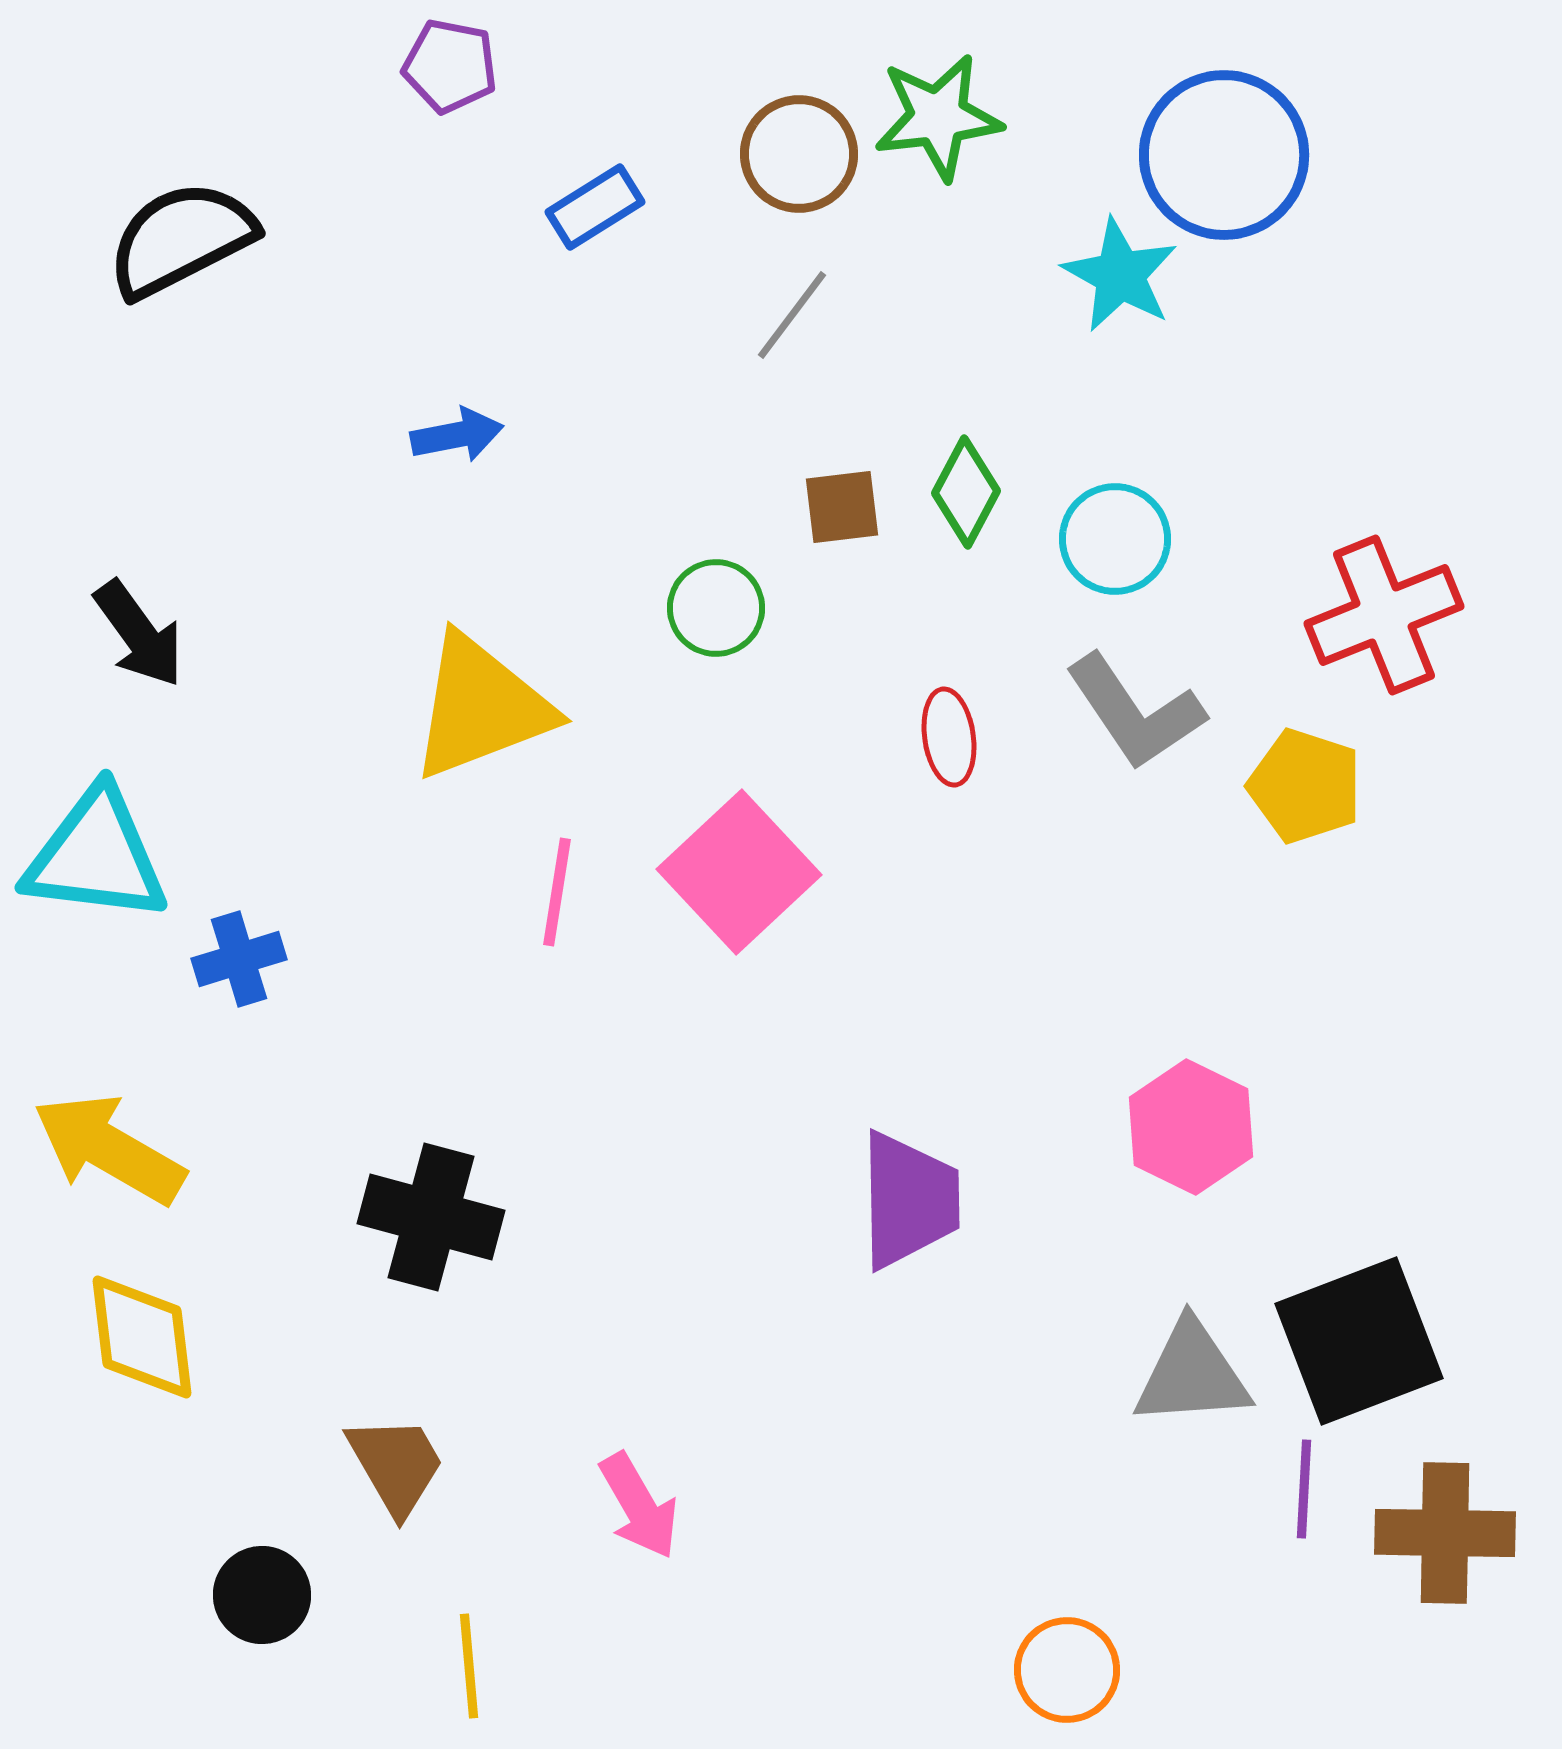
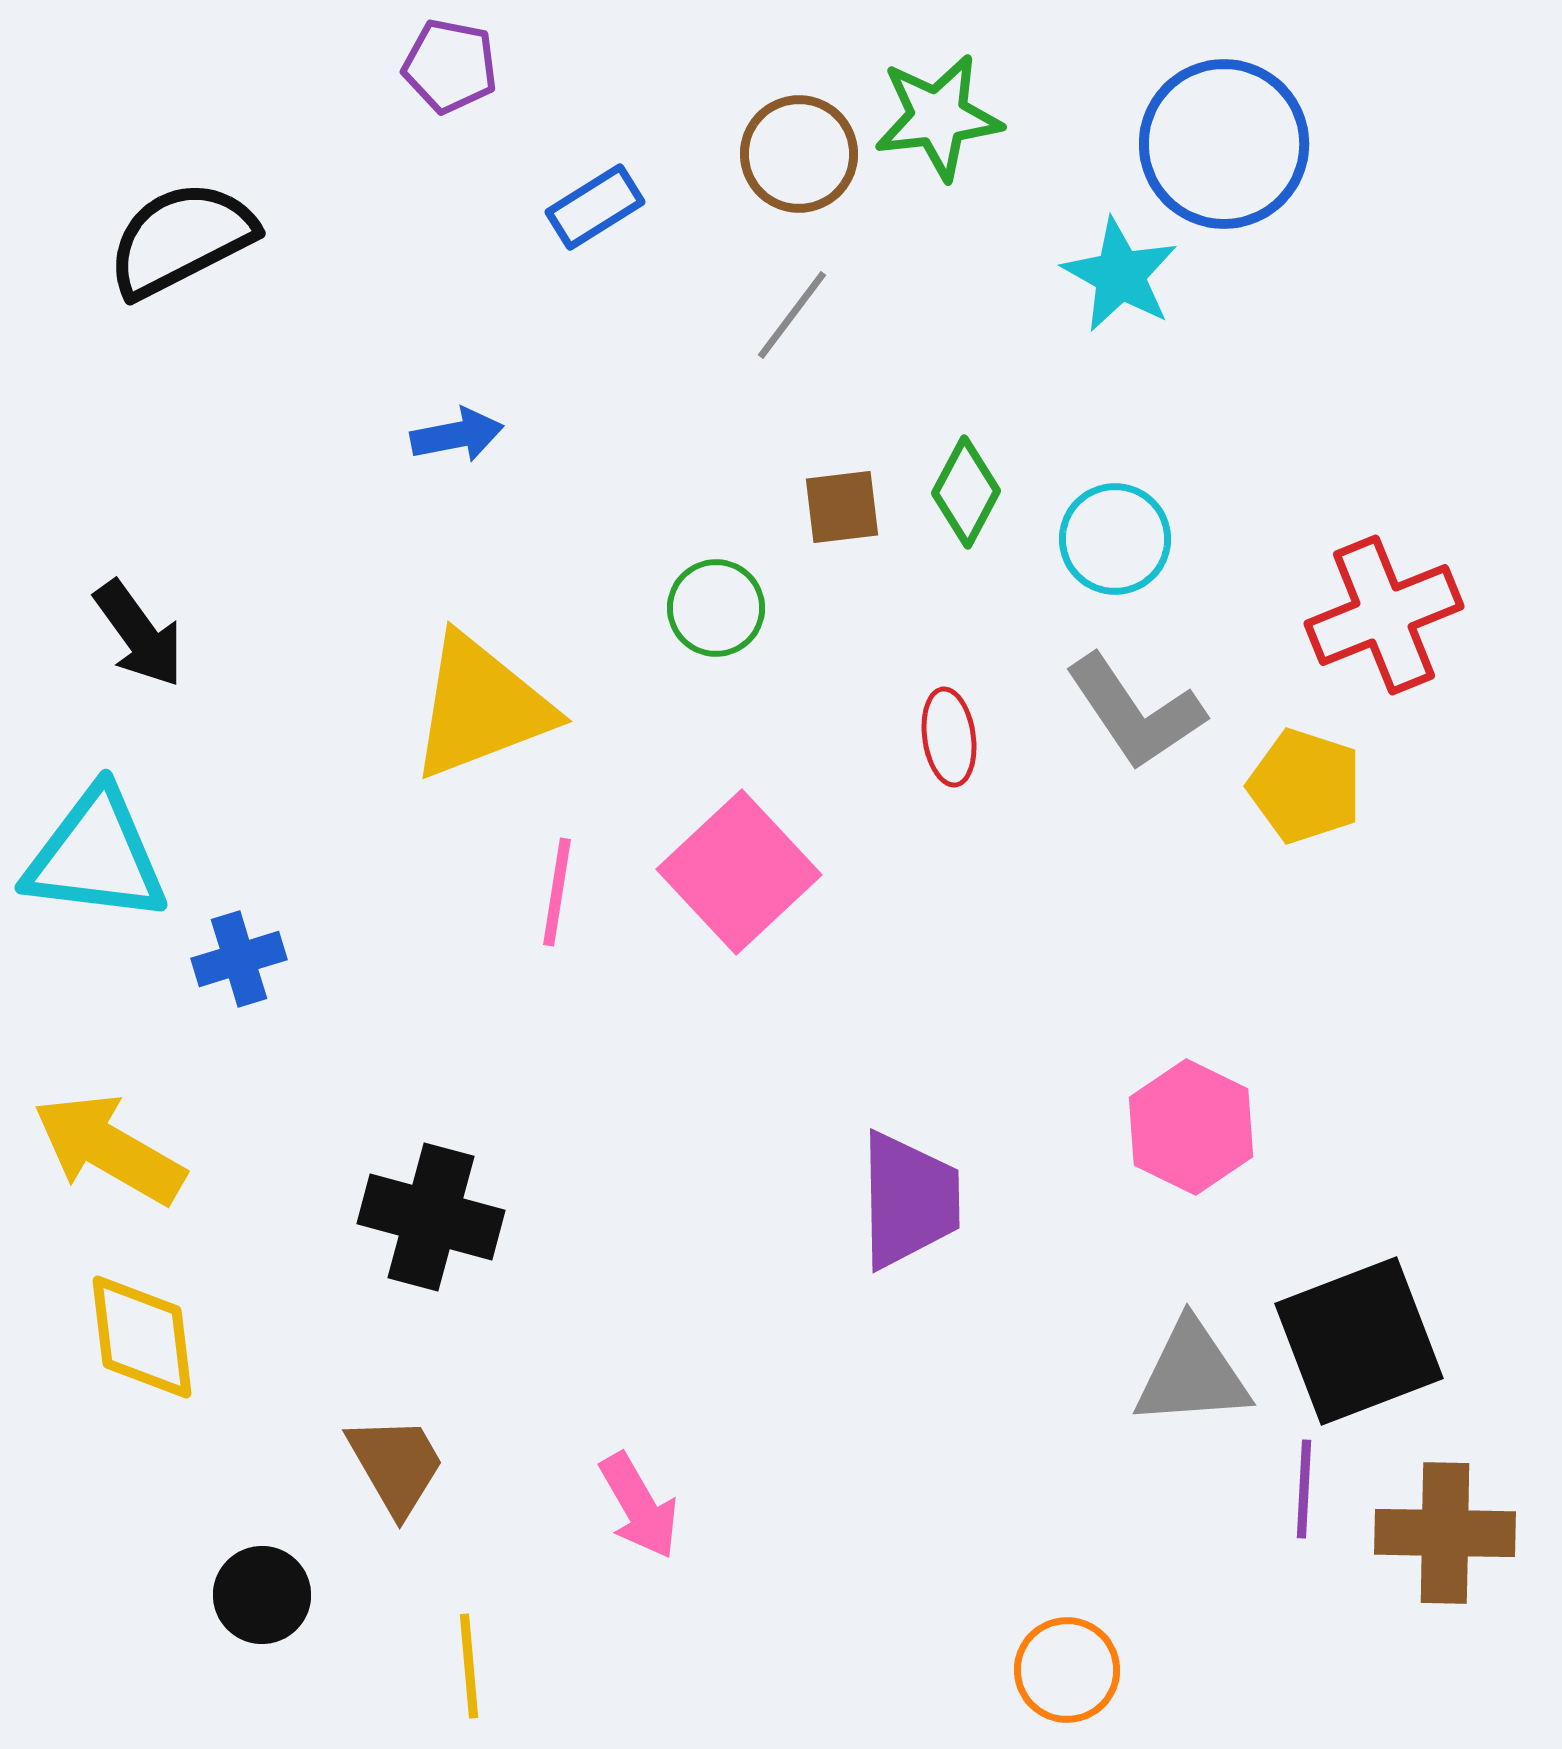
blue circle: moved 11 px up
